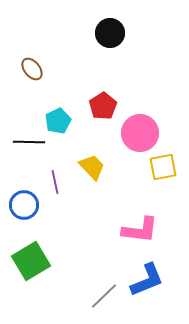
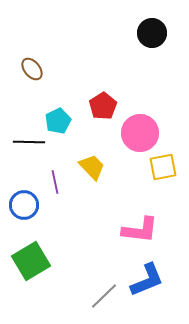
black circle: moved 42 px right
